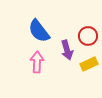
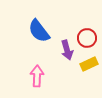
red circle: moved 1 px left, 2 px down
pink arrow: moved 14 px down
